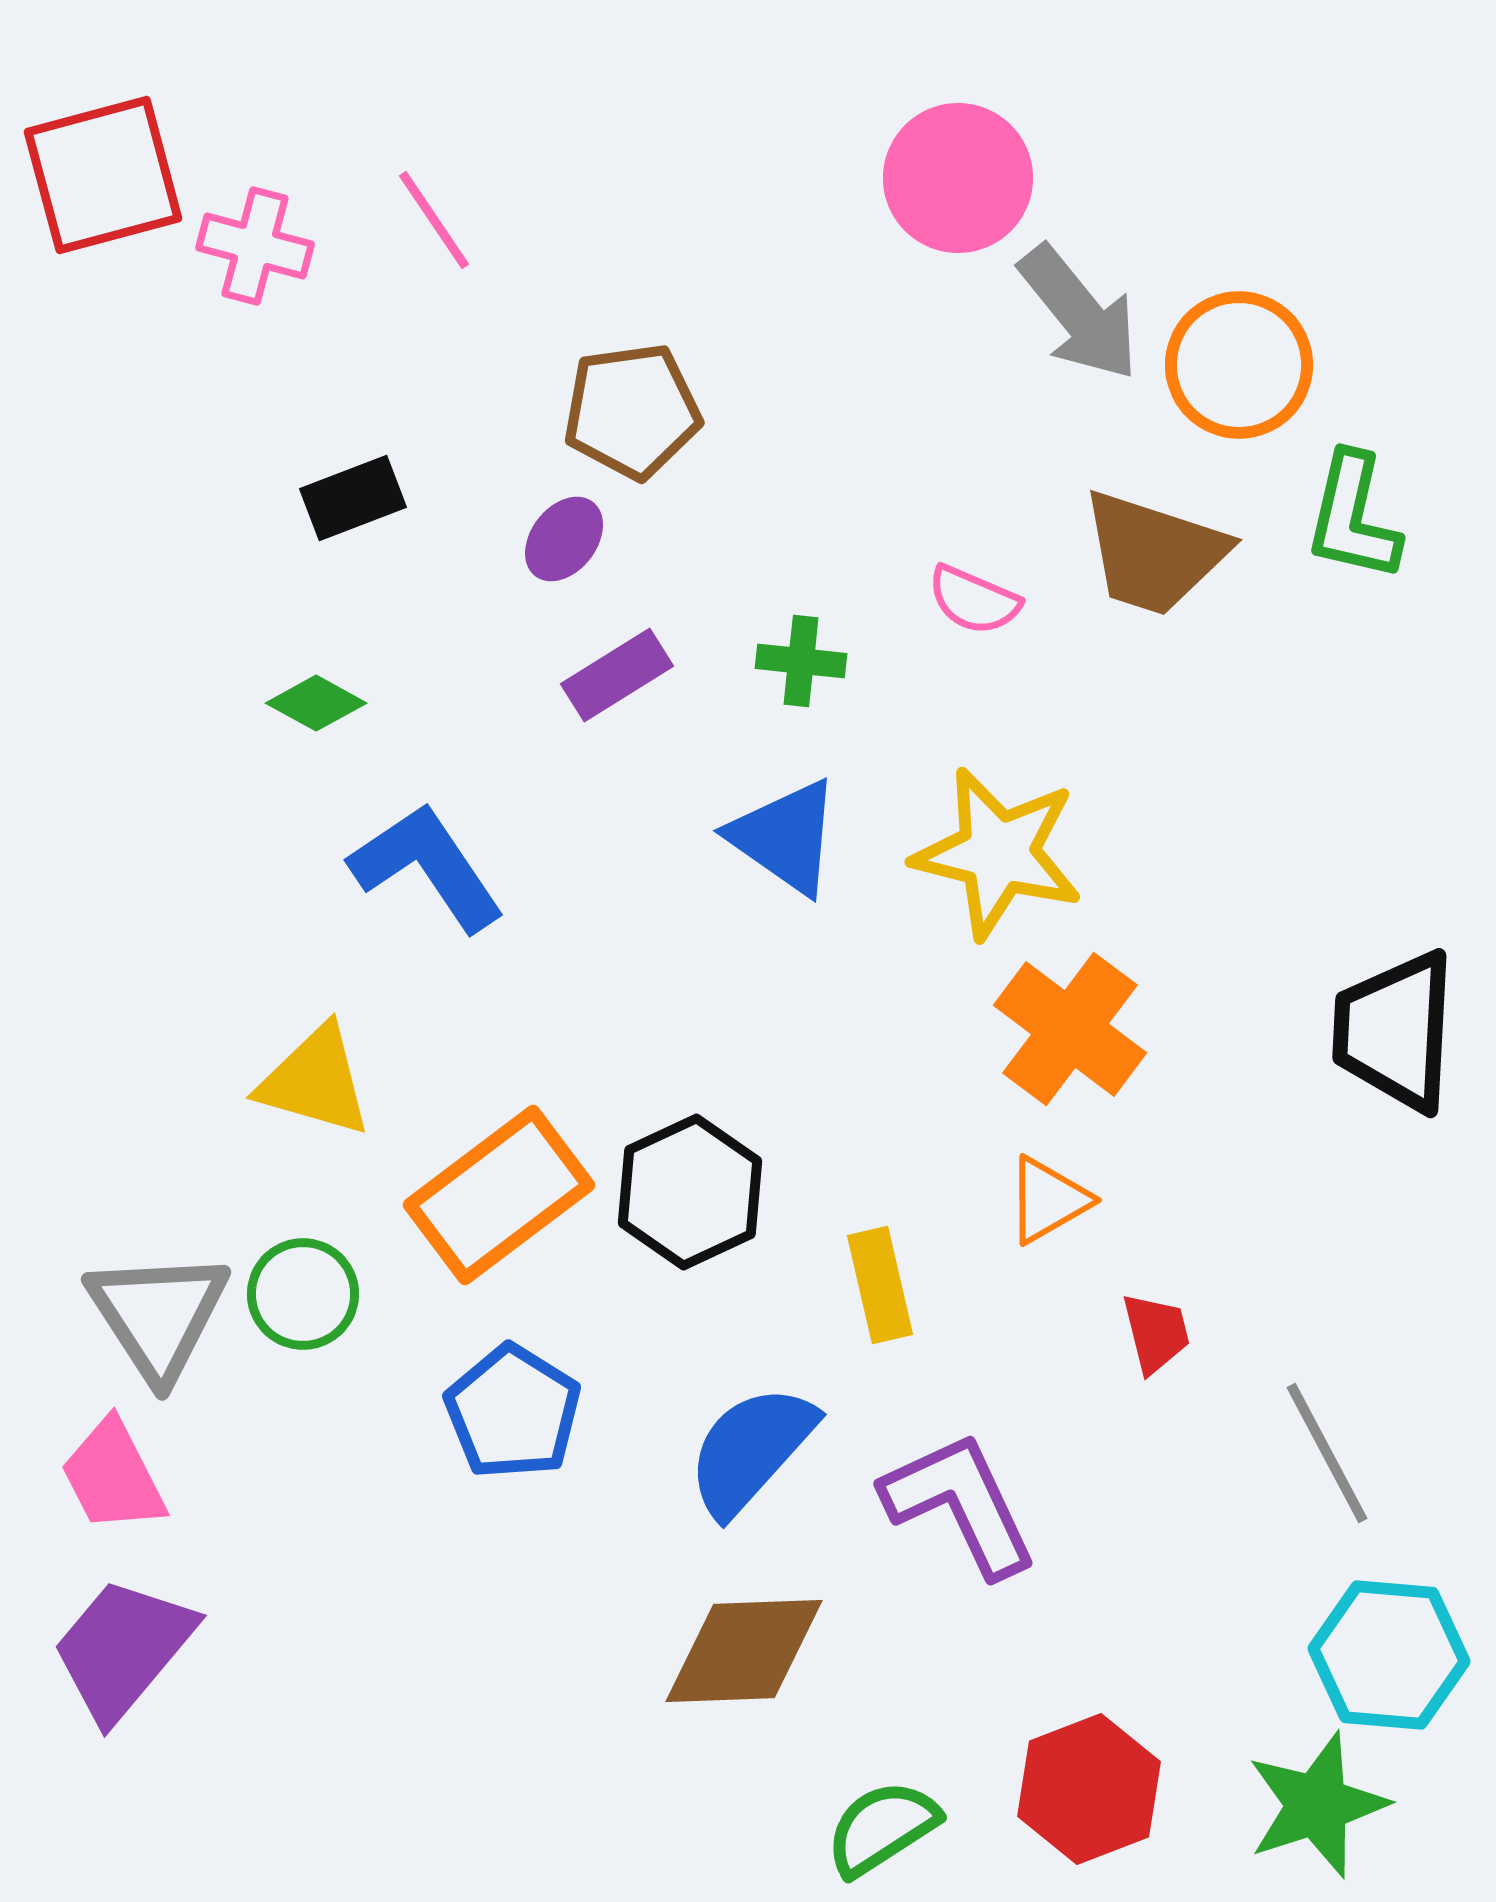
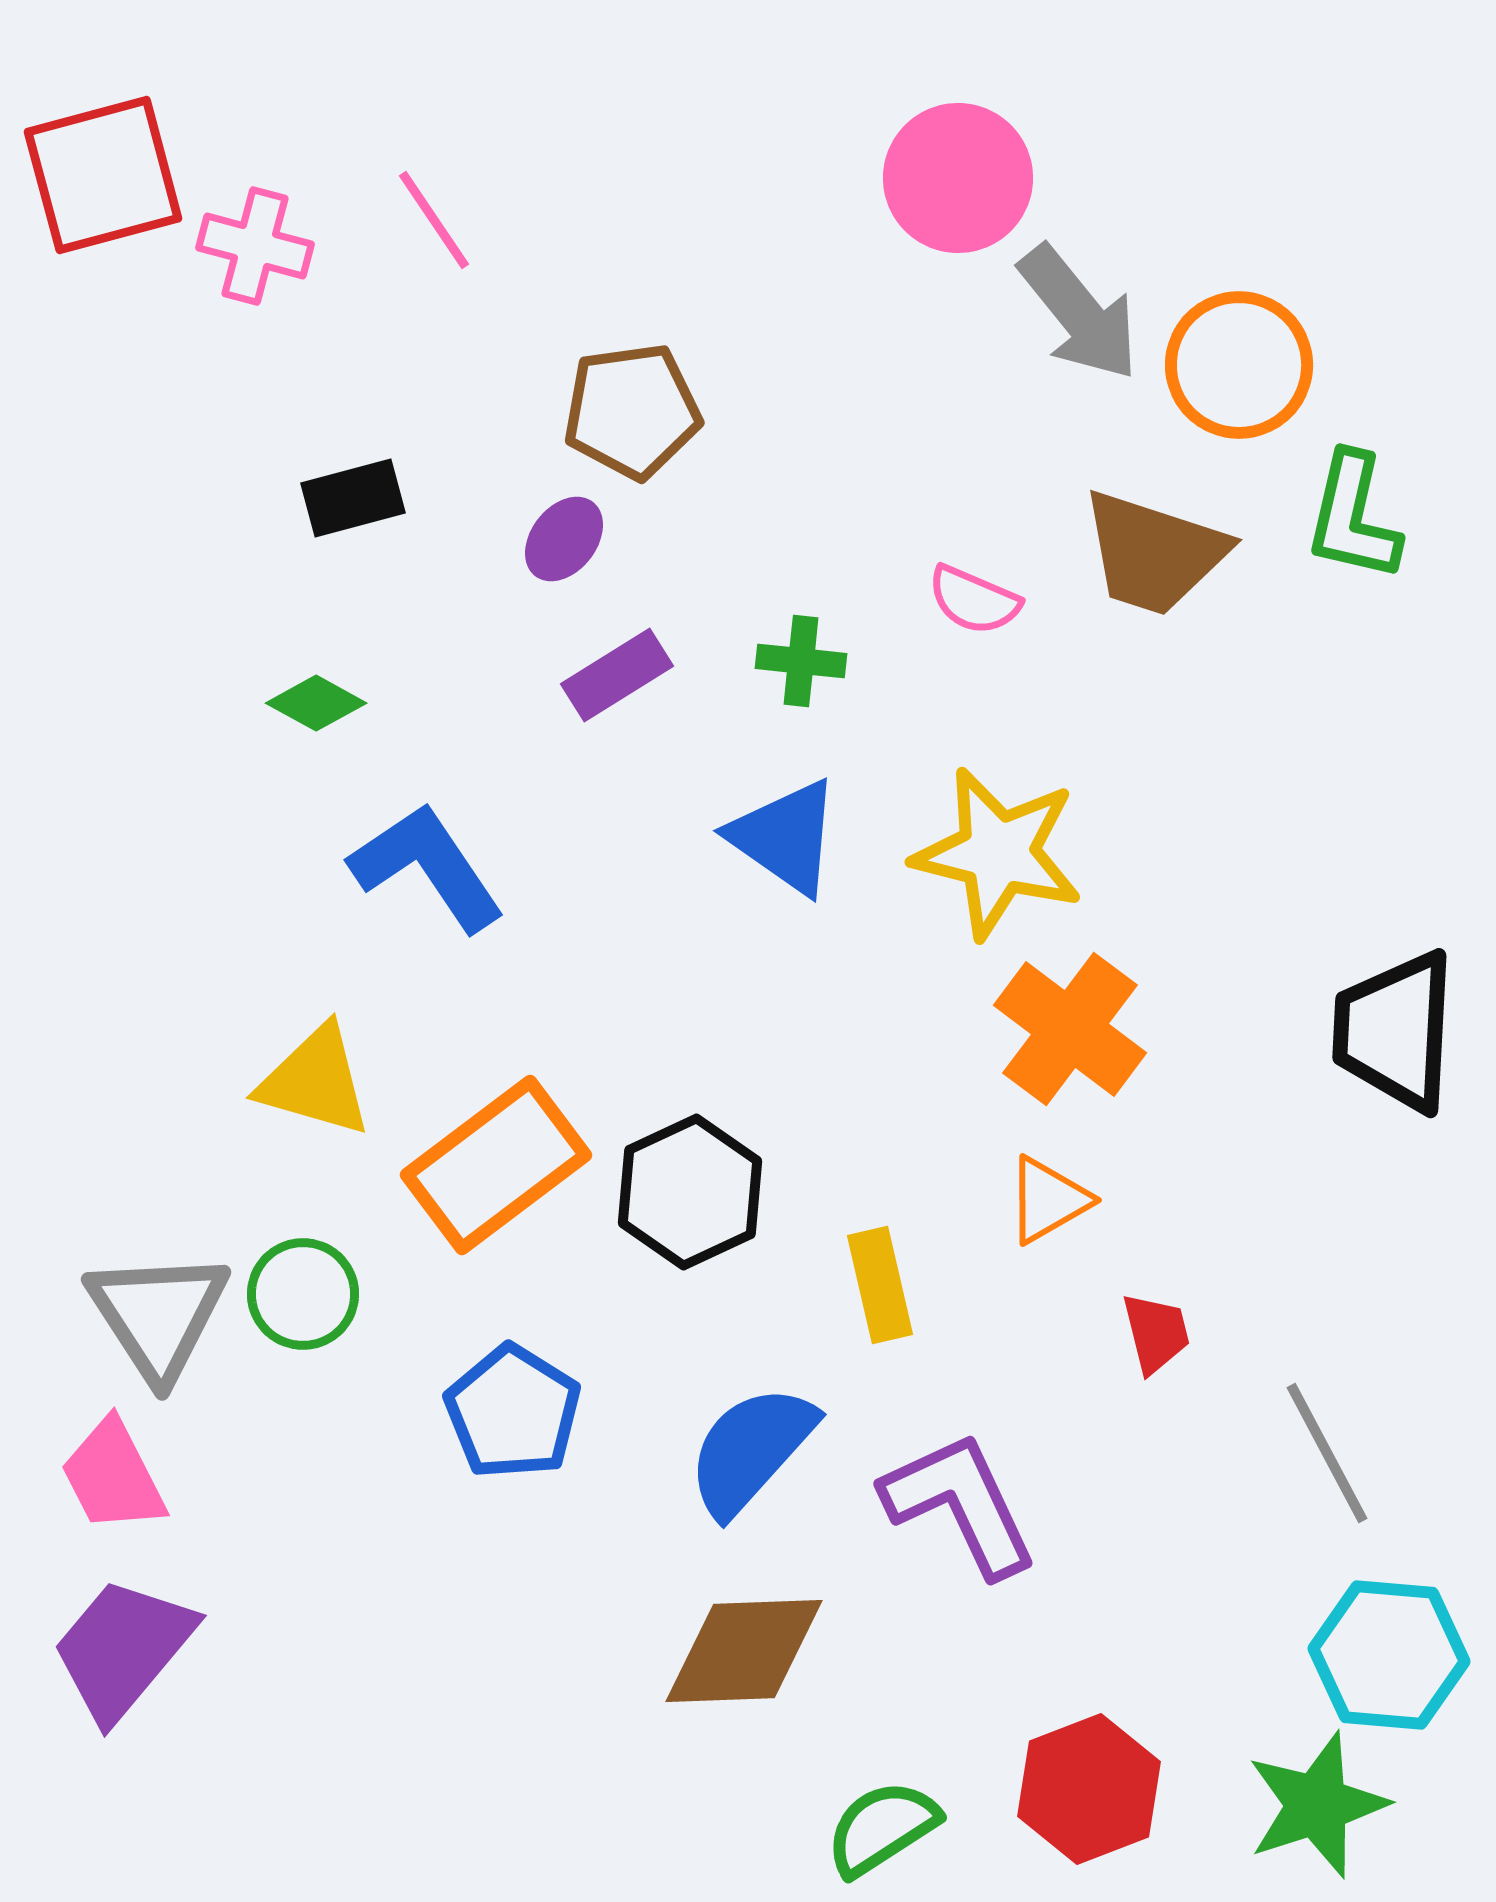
black rectangle: rotated 6 degrees clockwise
orange rectangle: moved 3 px left, 30 px up
